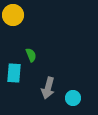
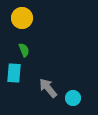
yellow circle: moved 9 px right, 3 px down
green semicircle: moved 7 px left, 5 px up
gray arrow: rotated 125 degrees clockwise
